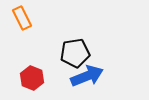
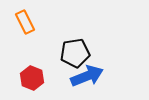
orange rectangle: moved 3 px right, 4 px down
